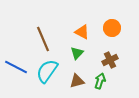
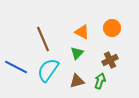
cyan semicircle: moved 1 px right, 1 px up
